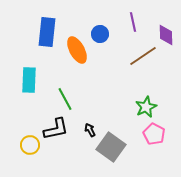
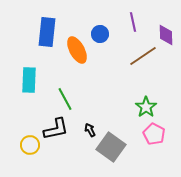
green star: rotated 10 degrees counterclockwise
